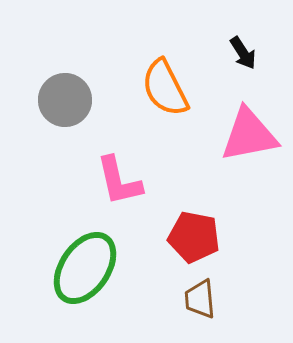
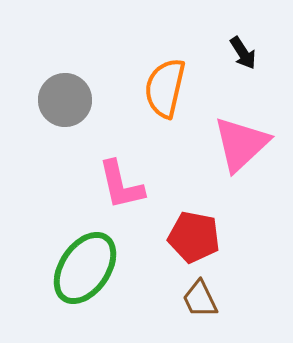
orange semicircle: rotated 40 degrees clockwise
pink triangle: moved 8 px left, 9 px down; rotated 32 degrees counterclockwise
pink L-shape: moved 2 px right, 4 px down
brown trapezoid: rotated 21 degrees counterclockwise
